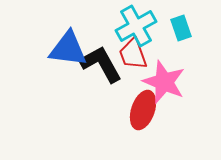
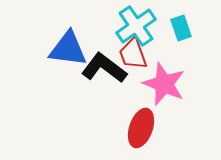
cyan cross: rotated 6 degrees counterclockwise
black L-shape: moved 3 px right, 4 px down; rotated 24 degrees counterclockwise
pink star: moved 2 px down
red ellipse: moved 2 px left, 18 px down
